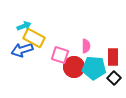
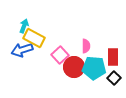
cyan arrow: rotated 48 degrees counterclockwise
pink square: rotated 30 degrees clockwise
